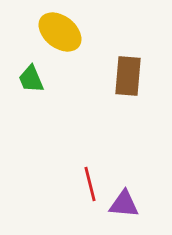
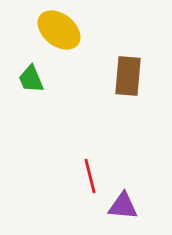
yellow ellipse: moved 1 px left, 2 px up
red line: moved 8 px up
purple triangle: moved 1 px left, 2 px down
